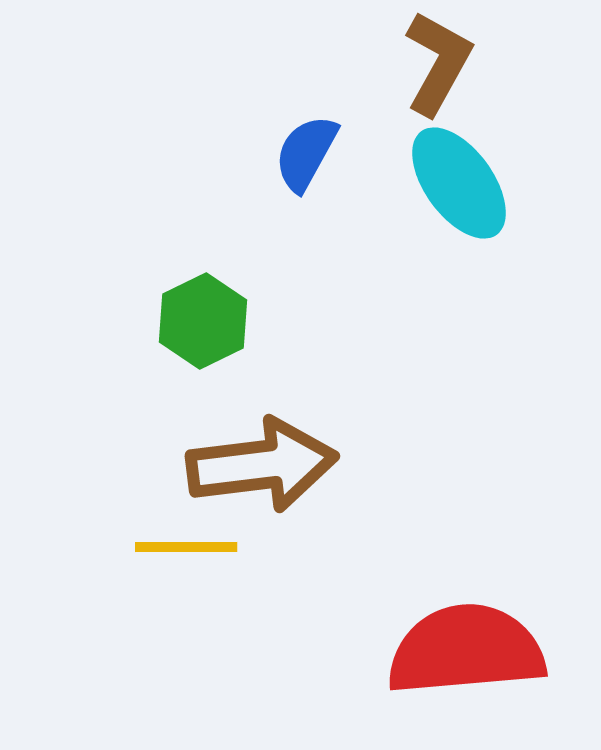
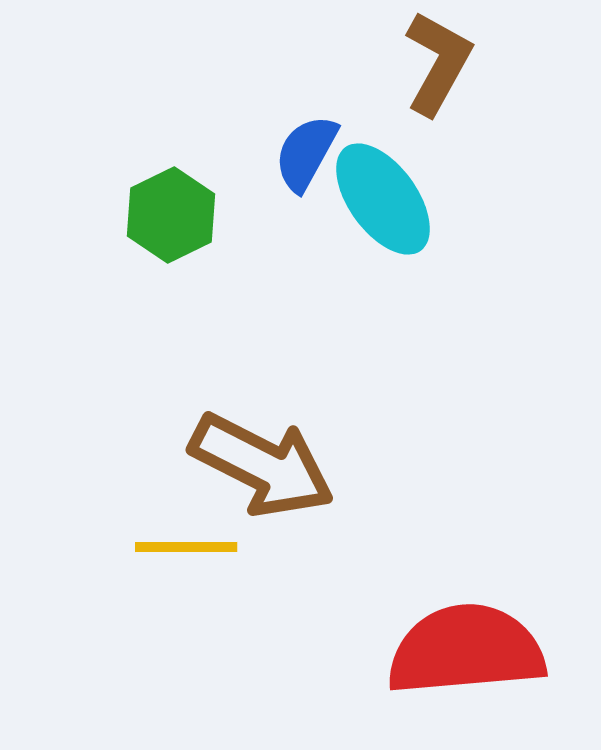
cyan ellipse: moved 76 px left, 16 px down
green hexagon: moved 32 px left, 106 px up
brown arrow: rotated 34 degrees clockwise
